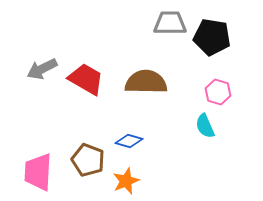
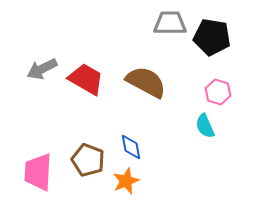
brown semicircle: rotated 27 degrees clockwise
blue diamond: moved 2 px right, 6 px down; rotated 64 degrees clockwise
